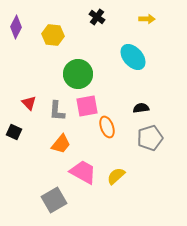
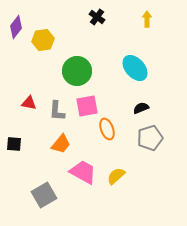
yellow arrow: rotated 91 degrees counterclockwise
purple diamond: rotated 10 degrees clockwise
yellow hexagon: moved 10 px left, 5 px down; rotated 15 degrees counterclockwise
cyan ellipse: moved 2 px right, 11 px down
green circle: moved 1 px left, 3 px up
red triangle: rotated 35 degrees counterclockwise
black semicircle: rotated 14 degrees counterclockwise
orange ellipse: moved 2 px down
black square: moved 12 px down; rotated 21 degrees counterclockwise
gray square: moved 10 px left, 5 px up
